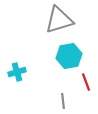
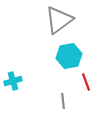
gray triangle: rotated 20 degrees counterclockwise
cyan cross: moved 4 px left, 9 px down
